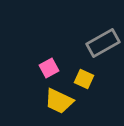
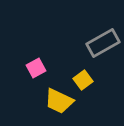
pink square: moved 13 px left
yellow square: moved 1 px left, 1 px down; rotated 30 degrees clockwise
